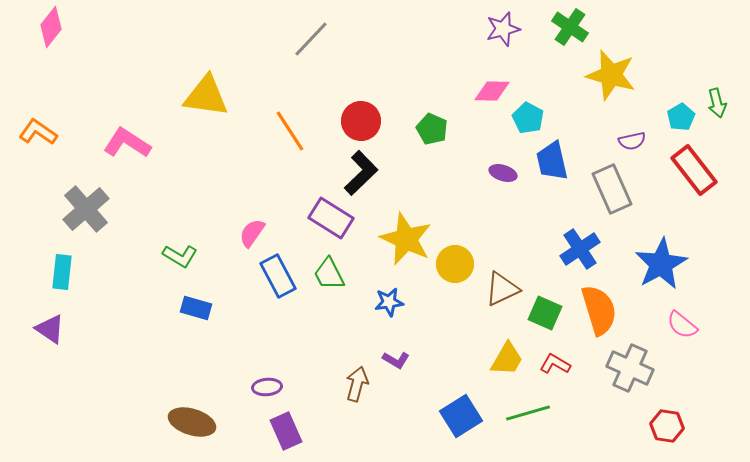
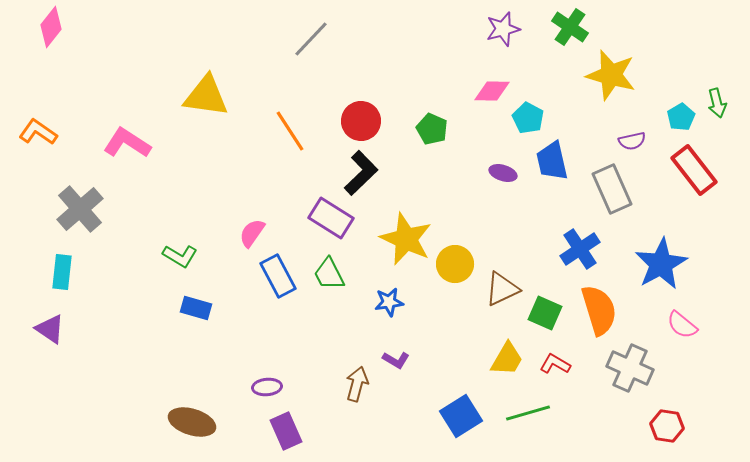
gray cross at (86, 209): moved 6 px left
